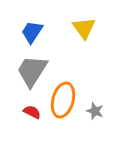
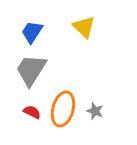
yellow triangle: moved 1 px up; rotated 10 degrees counterclockwise
gray trapezoid: moved 1 px left, 1 px up
orange ellipse: moved 9 px down
